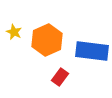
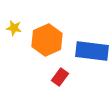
yellow star: moved 4 px up; rotated 14 degrees counterclockwise
